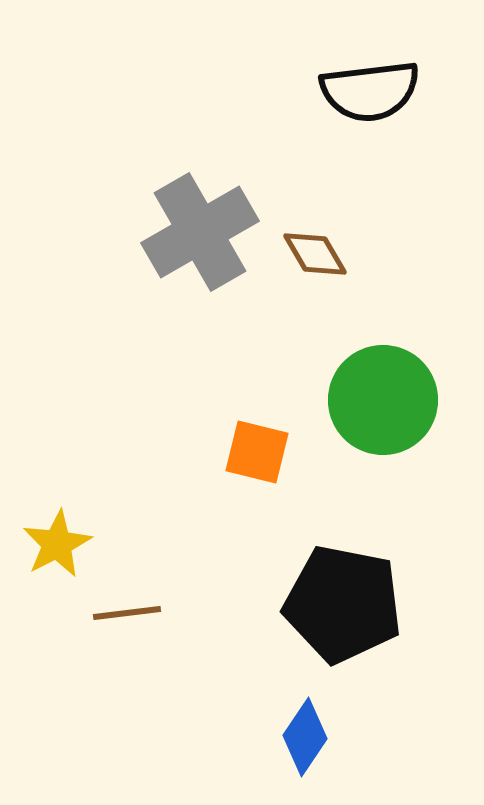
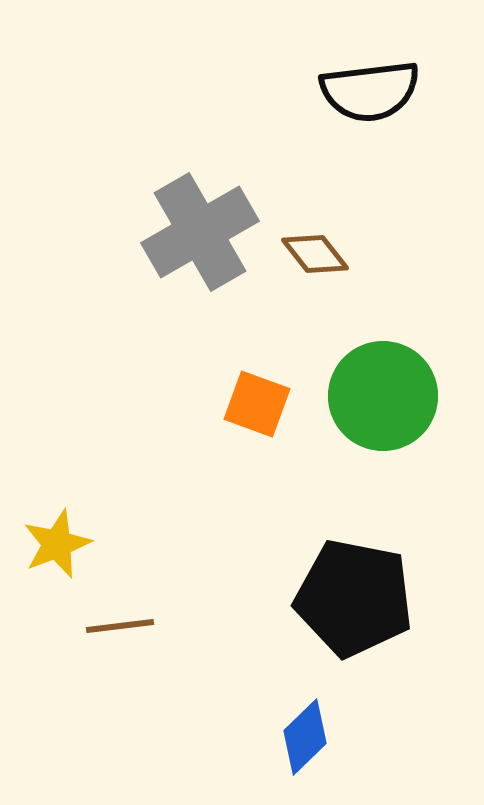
brown diamond: rotated 8 degrees counterclockwise
green circle: moved 4 px up
orange square: moved 48 px up; rotated 6 degrees clockwise
yellow star: rotated 6 degrees clockwise
black pentagon: moved 11 px right, 6 px up
brown line: moved 7 px left, 13 px down
blue diamond: rotated 12 degrees clockwise
